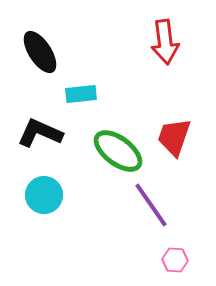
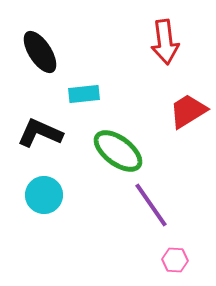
cyan rectangle: moved 3 px right
red trapezoid: moved 14 px right, 26 px up; rotated 39 degrees clockwise
